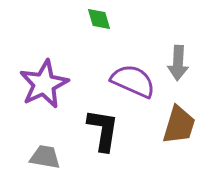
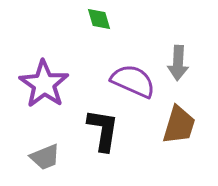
purple star: rotated 12 degrees counterclockwise
gray trapezoid: rotated 148 degrees clockwise
